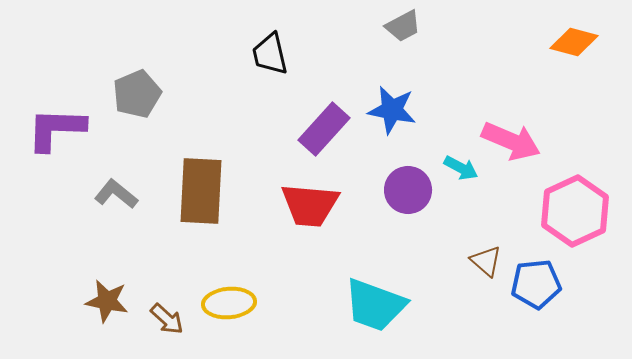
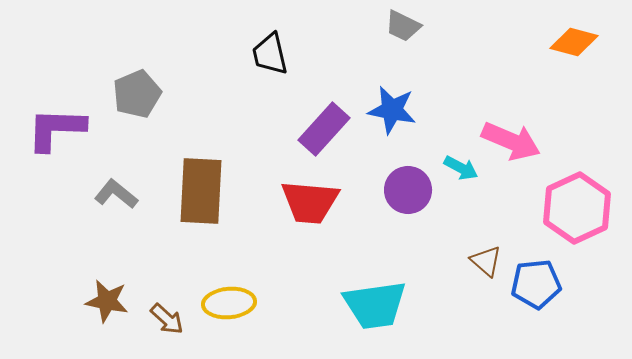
gray trapezoid: rotated 54 degrees clockwise
red trapezoid: moved 3 px up
pink hexagon: moved 2 px right, 3 px up
cyan trapezoid: rotated 28 degrees counterclockwise
